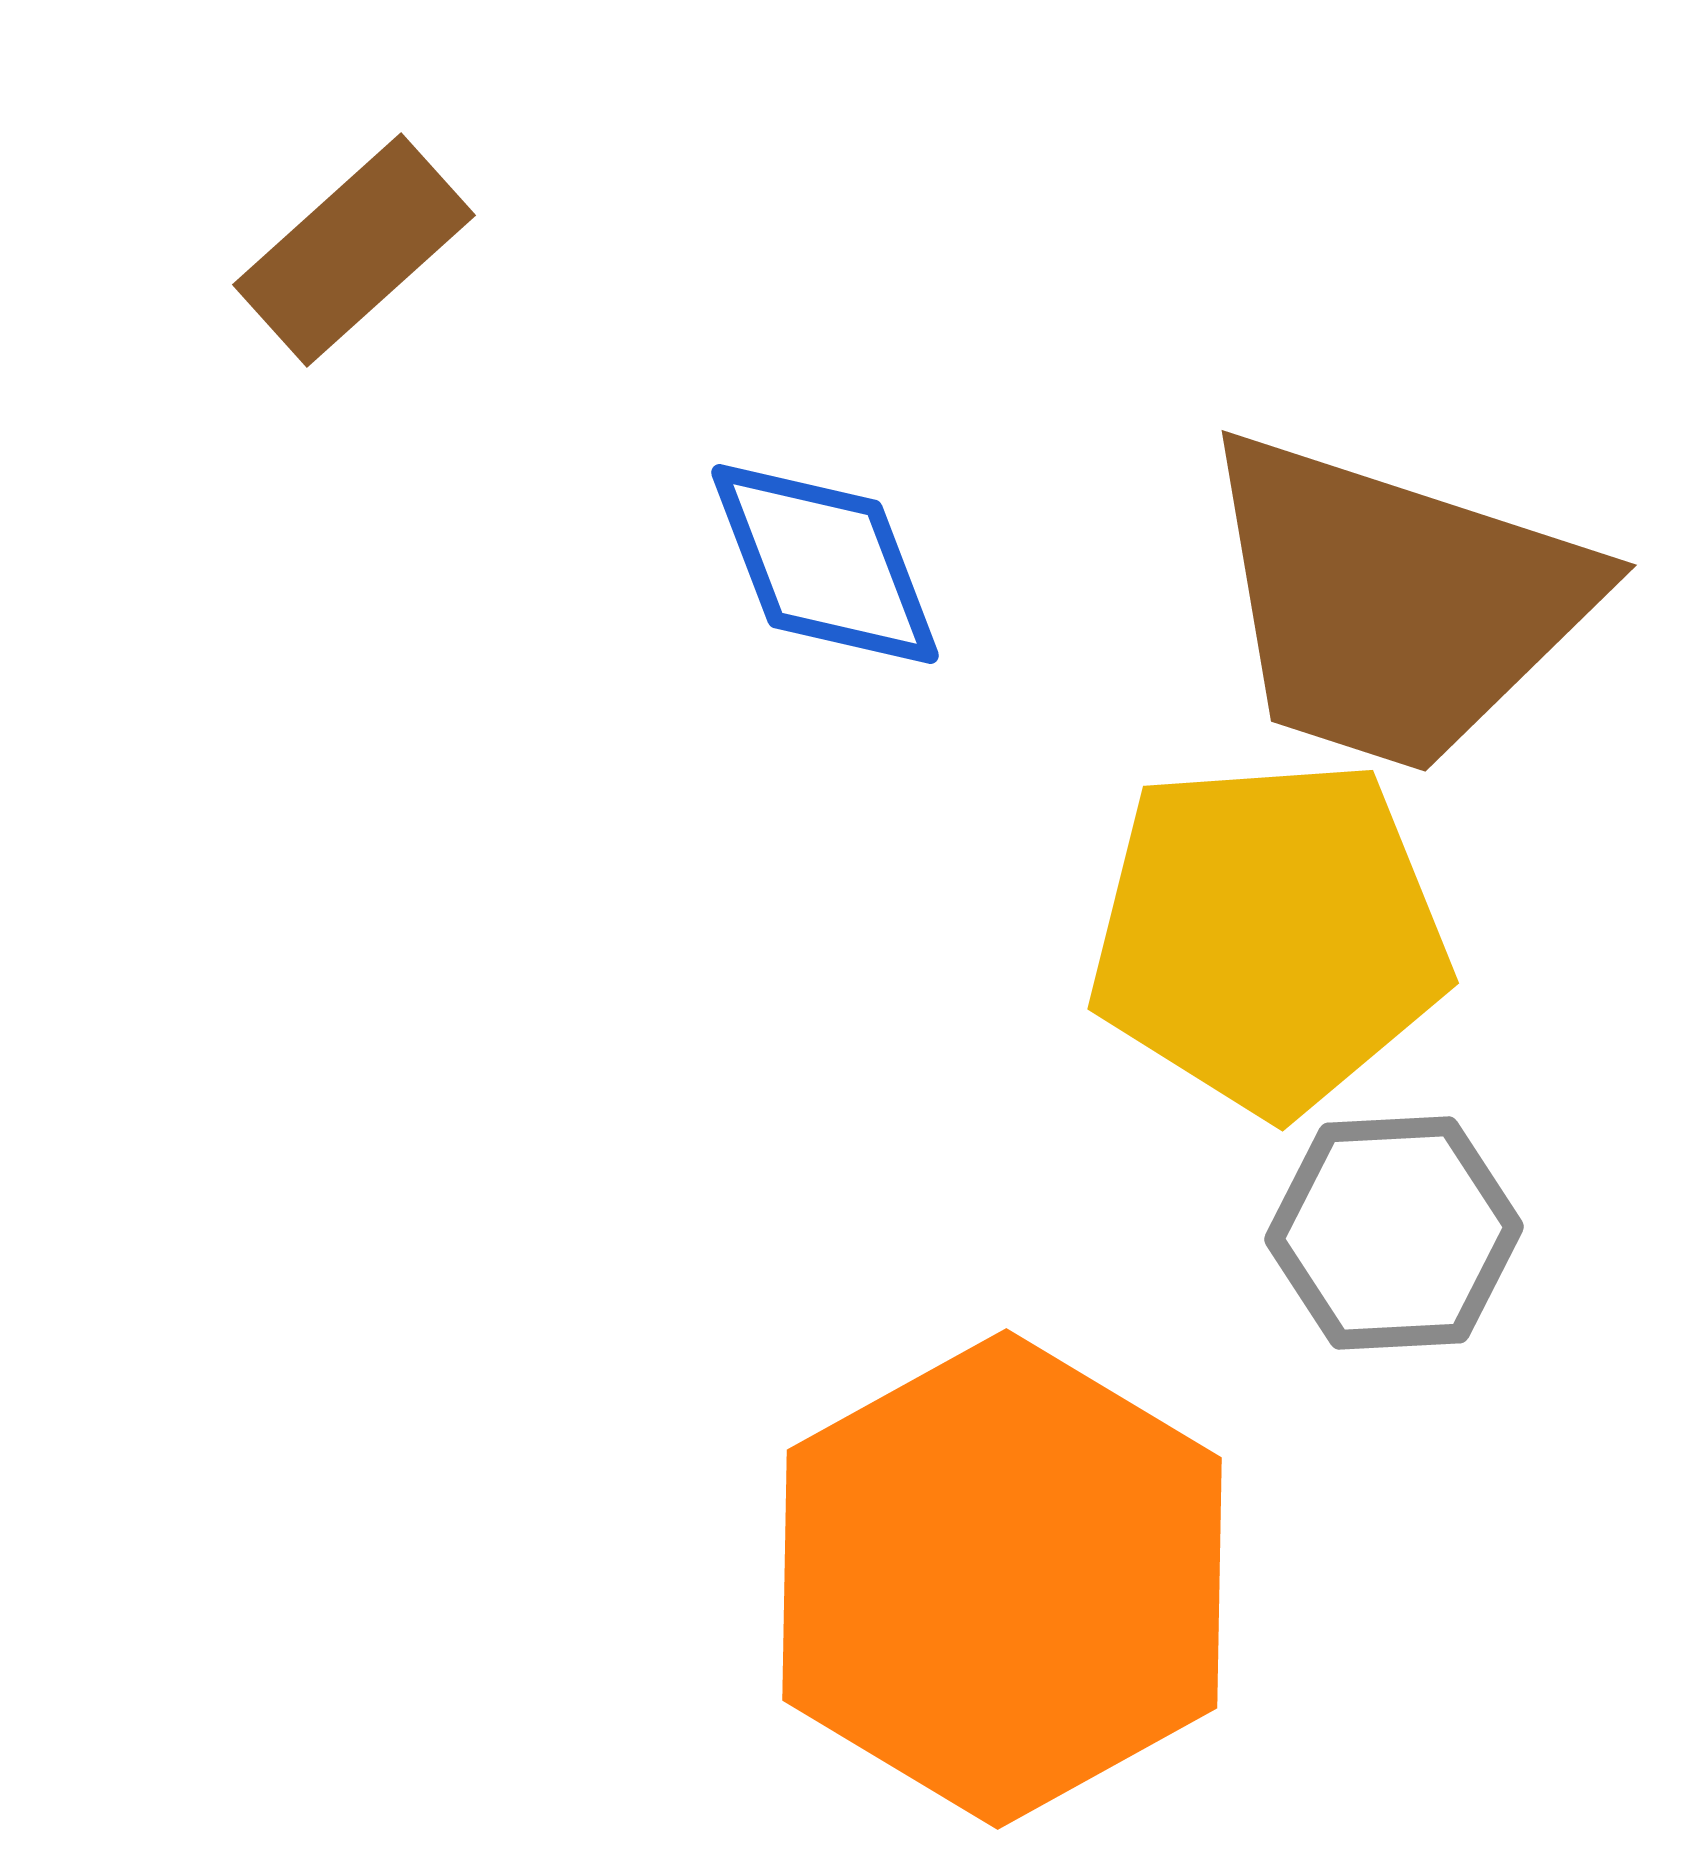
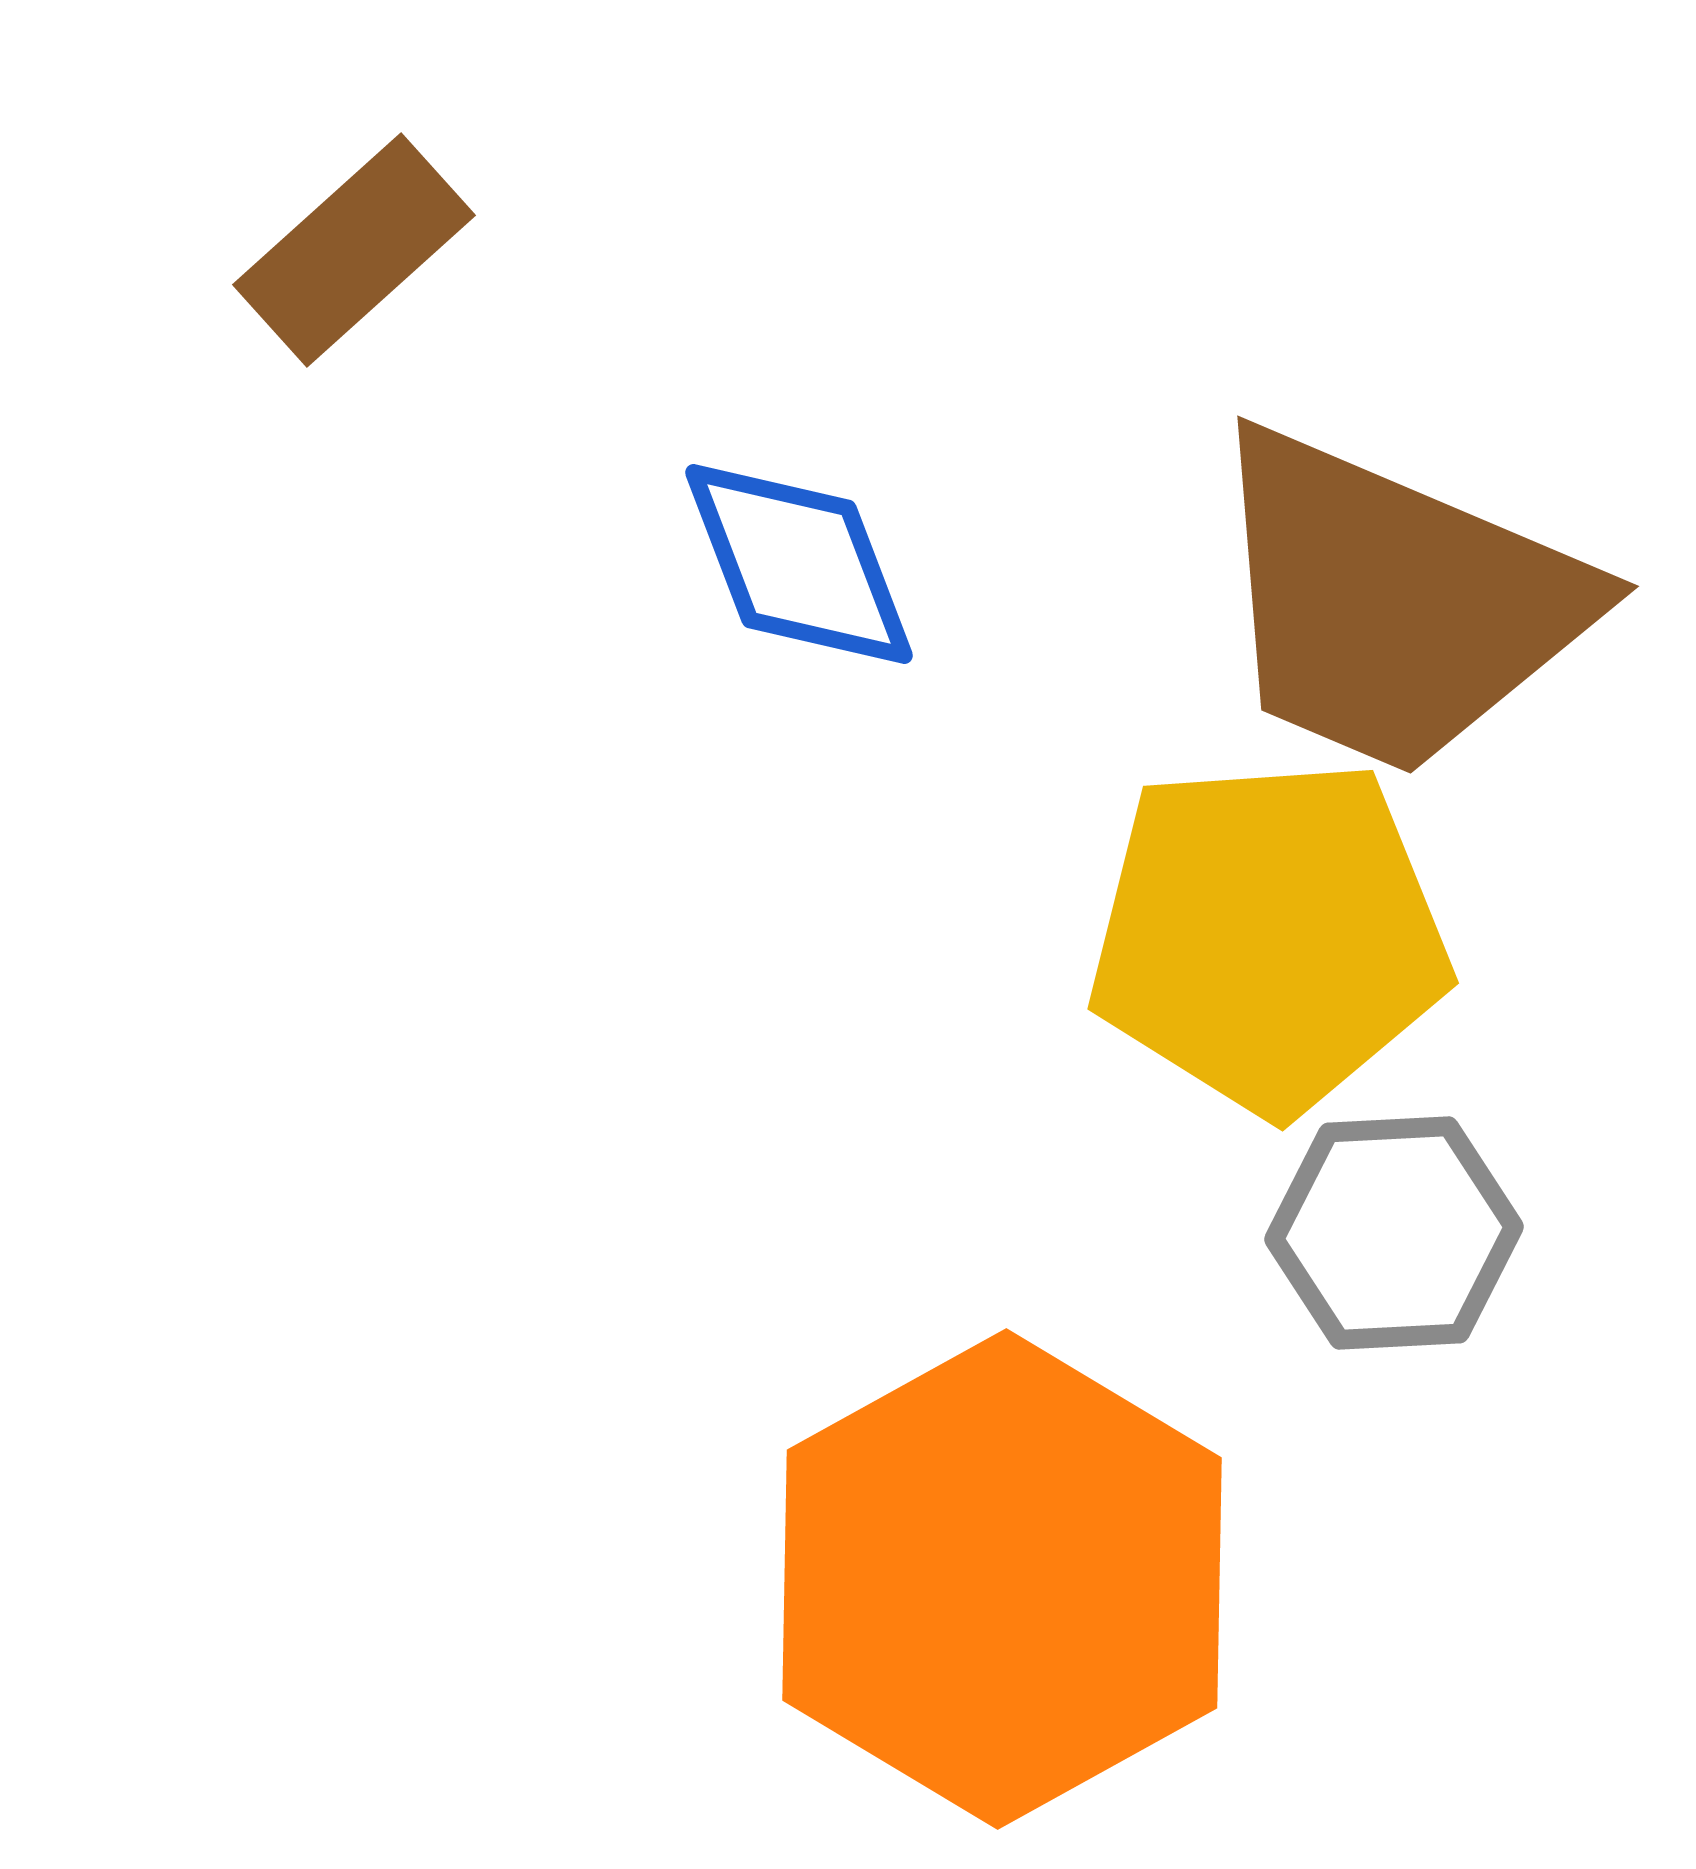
blue diamond: moved 26 px left
brown trapezoid: rotated 5 degrees clockwise
